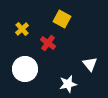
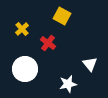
yellow square: moved 3 px up
